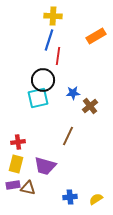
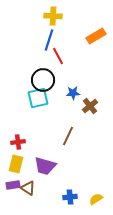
red line: rotated 36 degrees counterclockwise
brown triangle: rotated 21 degrees clockwise
